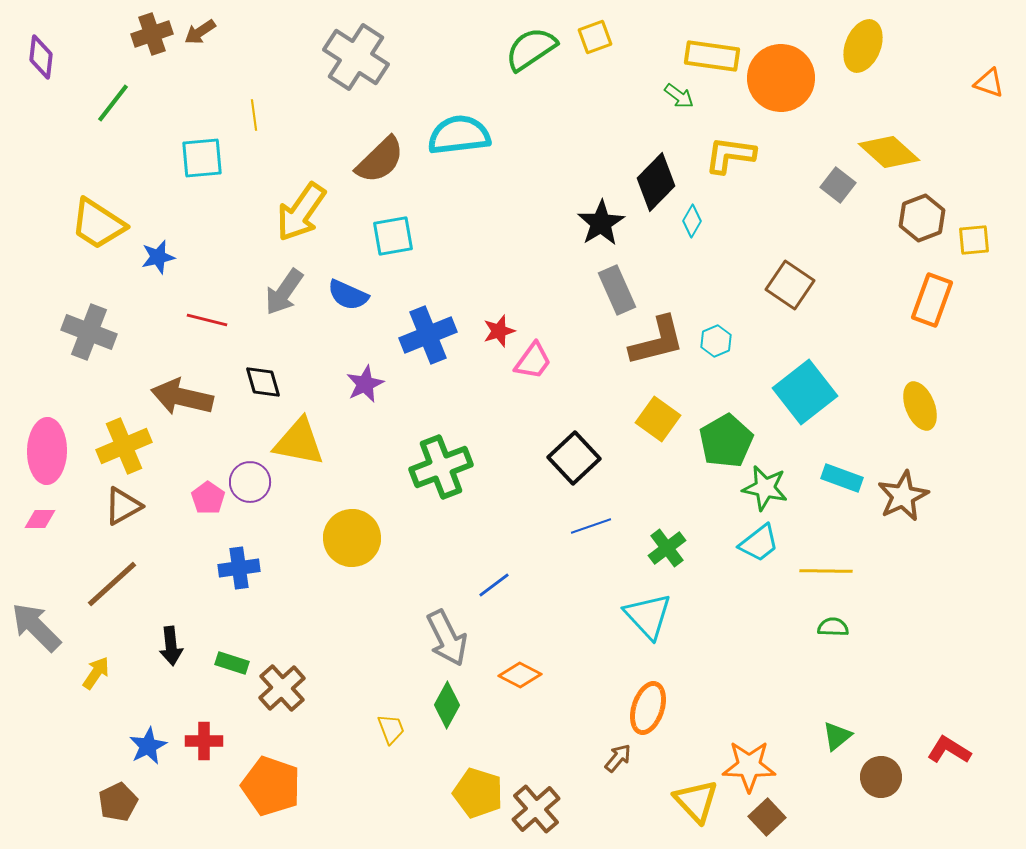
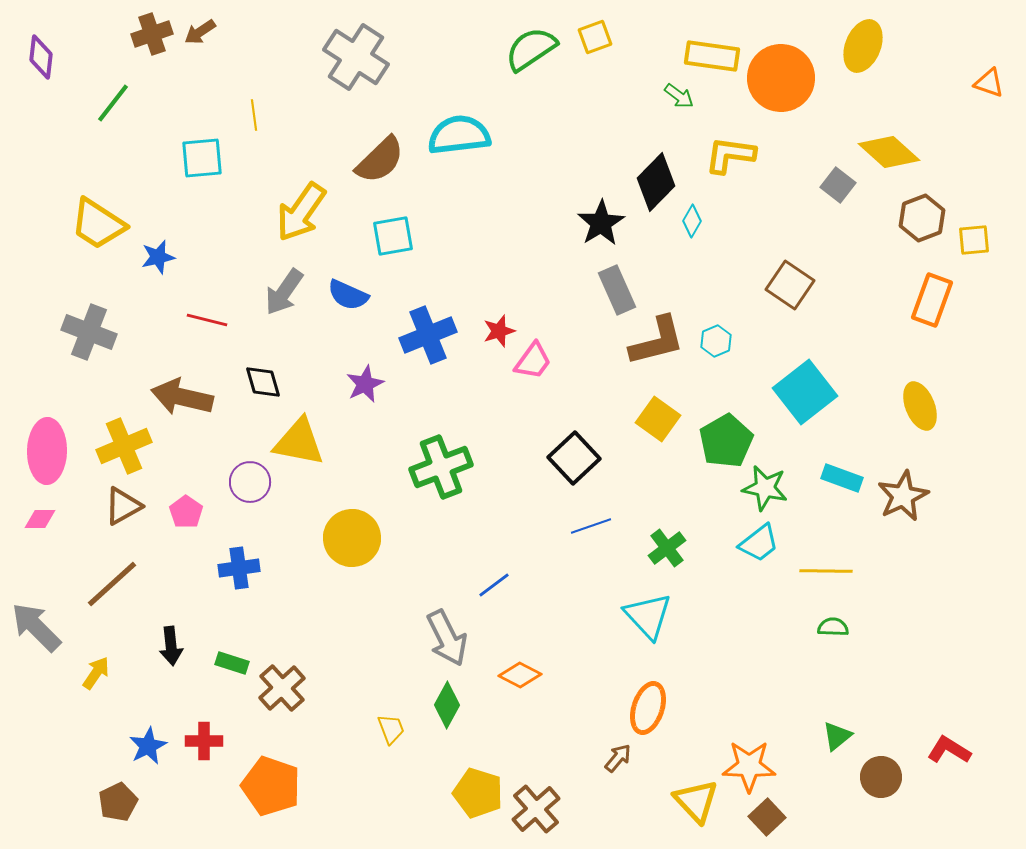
pink pentagon at (208, 498): moved 22 px left, 14 px down
